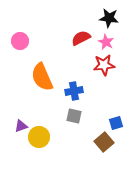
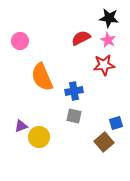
pink star: moved 2 px right, 2 px up
